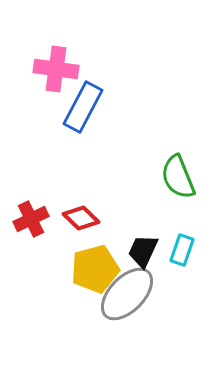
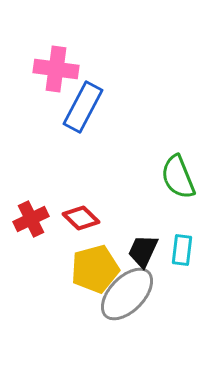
cyan rectangle: rotated 12 degrees counterclockwise
